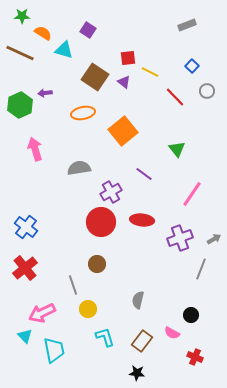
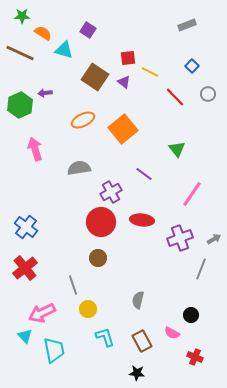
gray circle at (207, 91): moved 1 px right, 3 px down
orange ellipse at (83, 113): moved 7 px down; rotated 15 degrees counterclockwise
orange square at (123, 131): moved 2 px up
brown circle at (97, 264): moved 1 px right, 6 px up
brown rectangle at (142, 341): rotated 65 degrees counterclockwise
